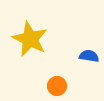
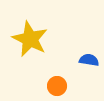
blue semicircle: moved 4 px down
